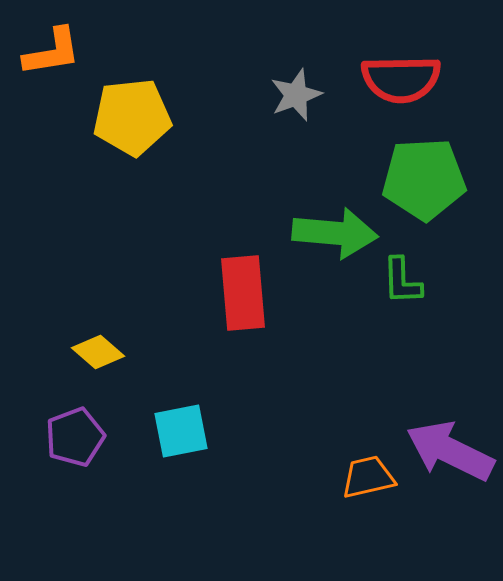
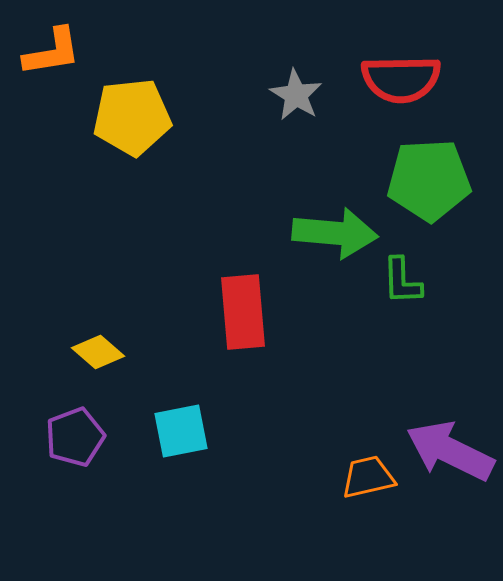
gray star: rotated 20 degrees counterclockwise
green pentagon: moved 5 px right, 1 px down
red rectangle: moved 19 px down
